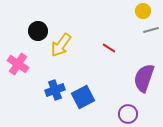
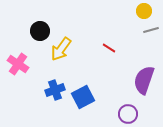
yellow circle: moved 1 px right
black circle: moved 2 px right
yellow arrow: moved 4 px down
purple semicircle: moved 2 px down
